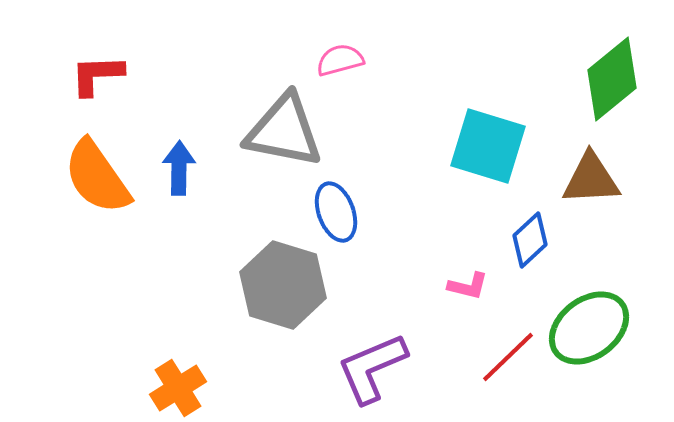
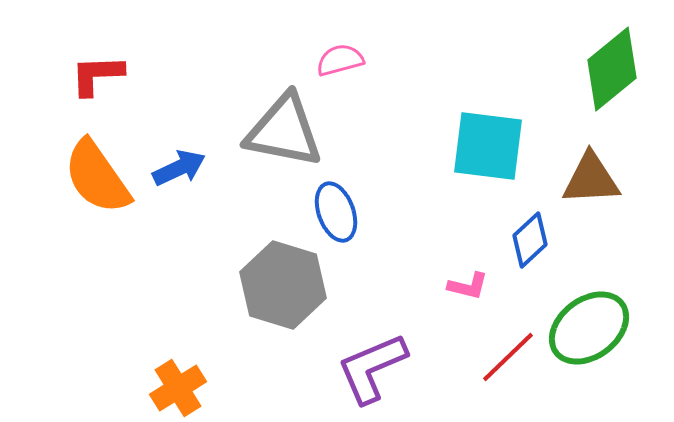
green diamond: moved 10 px up
cyan square: rotated 10 degrees counterclockwise
blue arrow: rotated 64 degrees clockwise
